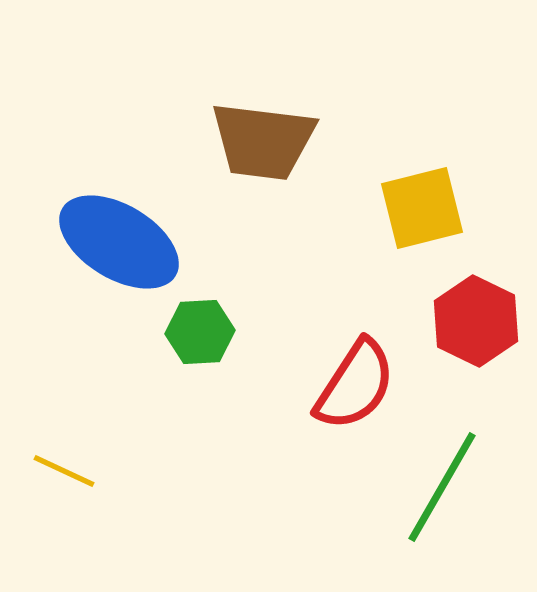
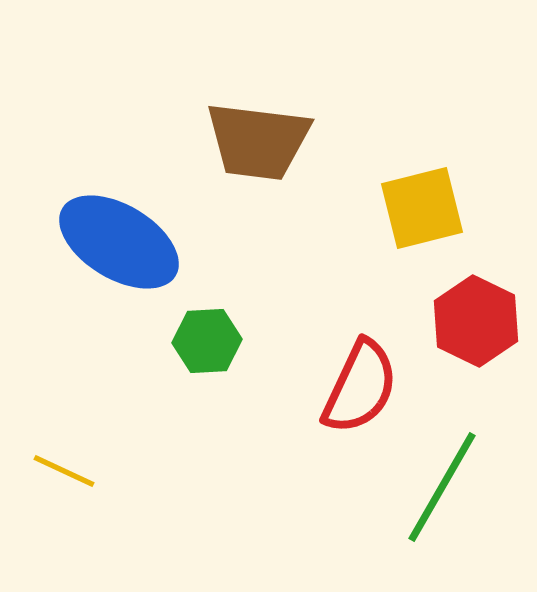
brown trapezoid: moved 5 px left
green hexagon: moved 7 px right, 9 px down
red semicircle: moved 5 px right, 2 px down; rotated 8 degrees counterclockwise
